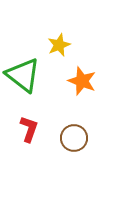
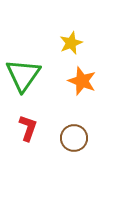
yellow star: moved 12 px right, 2 px up
green triangle: rotated 27 degrees clockwise
red L-shape: moved 1 px left, 1 px up
